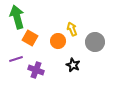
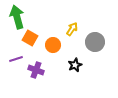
yellow arrow: rotated 56 degrees clockwise
orange circle: moved 5 px left, 4 px down
black star: moved 2 px right; rotated 24 degrees clockwise
